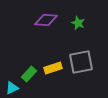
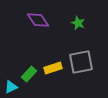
purple diamond: moved 8 px left; rotated 50 degrees clockwise
cyan triangle: moved 1 px left, 1 px up
